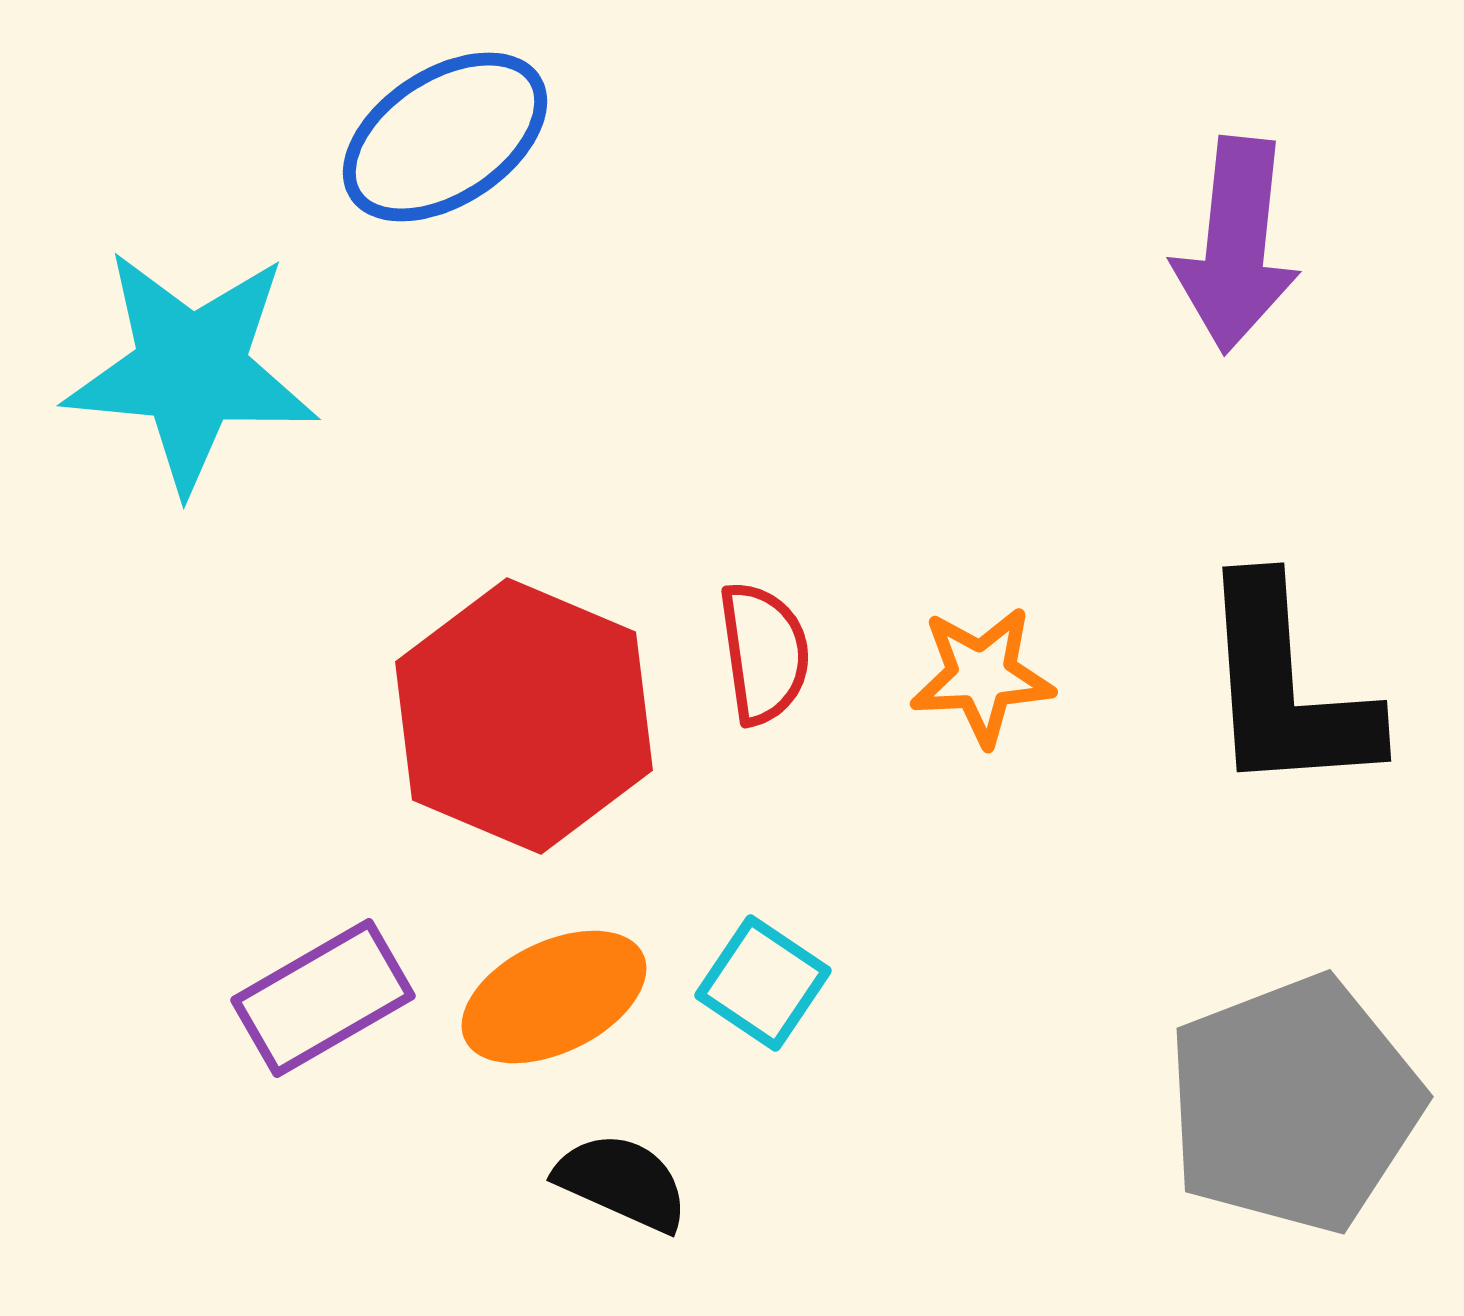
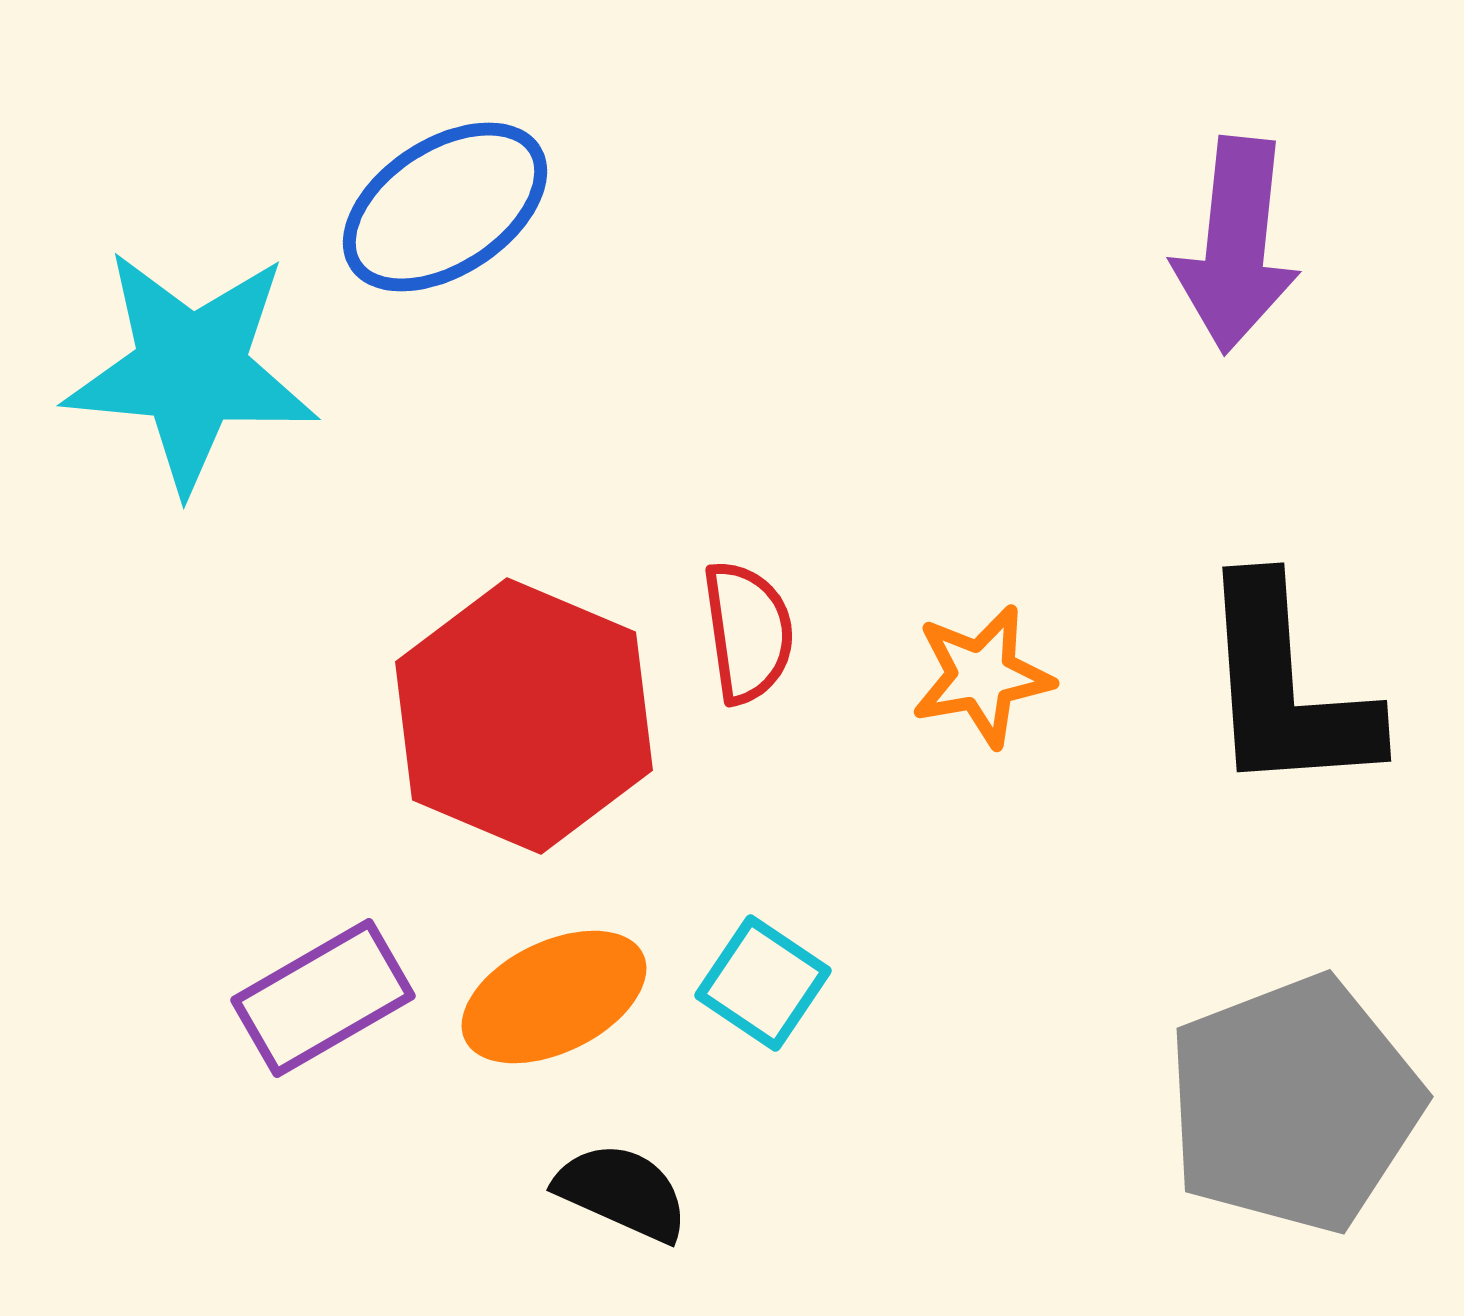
blue ellipse: moved 70 px down
red semicircle: moved 16 px left, 21 px up
orange star: rotated 7 degrees counterclockwise
black semicircle: moved 10 px down
